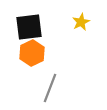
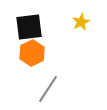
gray line: moved 2 px left, 1 px down; rotated 12 degrees clockwise
